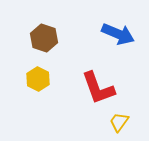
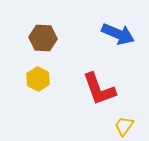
brown hexagon: moved 1 px left; rotated 16 degrees counterclockwise
red L-shape: moved 1 px right, 1 px down
yellow trapezoid: moved 5 px right, 4 px down
